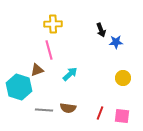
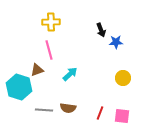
yellow cross: moved 2 px left, 2 px up
